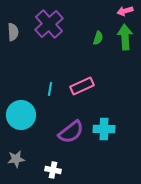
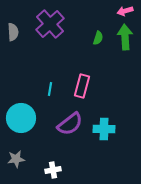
purple cross: moved 1 px right
pink rectangle: rotated 50 degrees counterclockwise
cyan circle: moved 3 px down
purple semicircle: moved 1 px left, 8 px up
white cross: rotated 21 degrees counterclockwise
